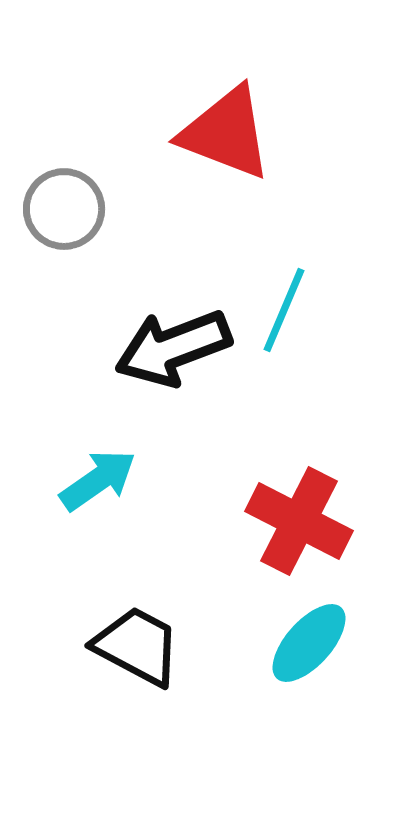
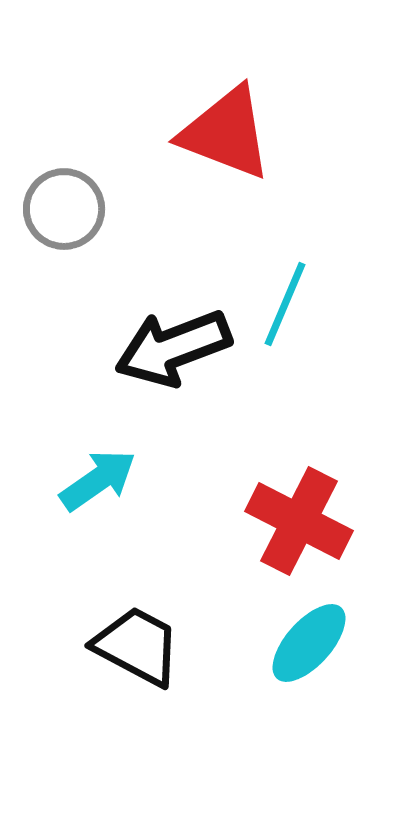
cyan line: moved 1 px right, 6 px up
